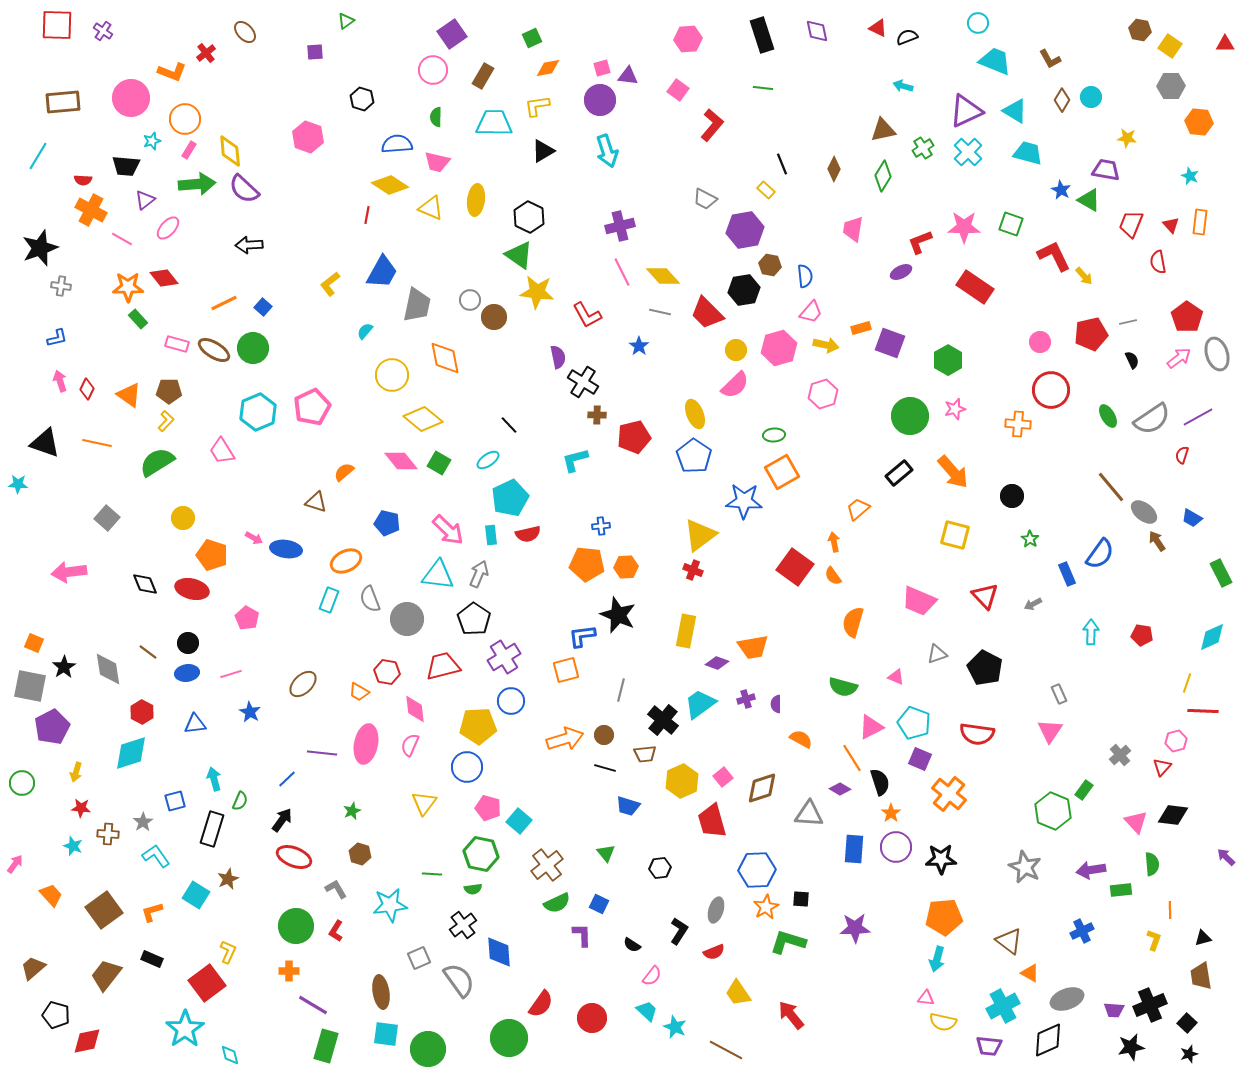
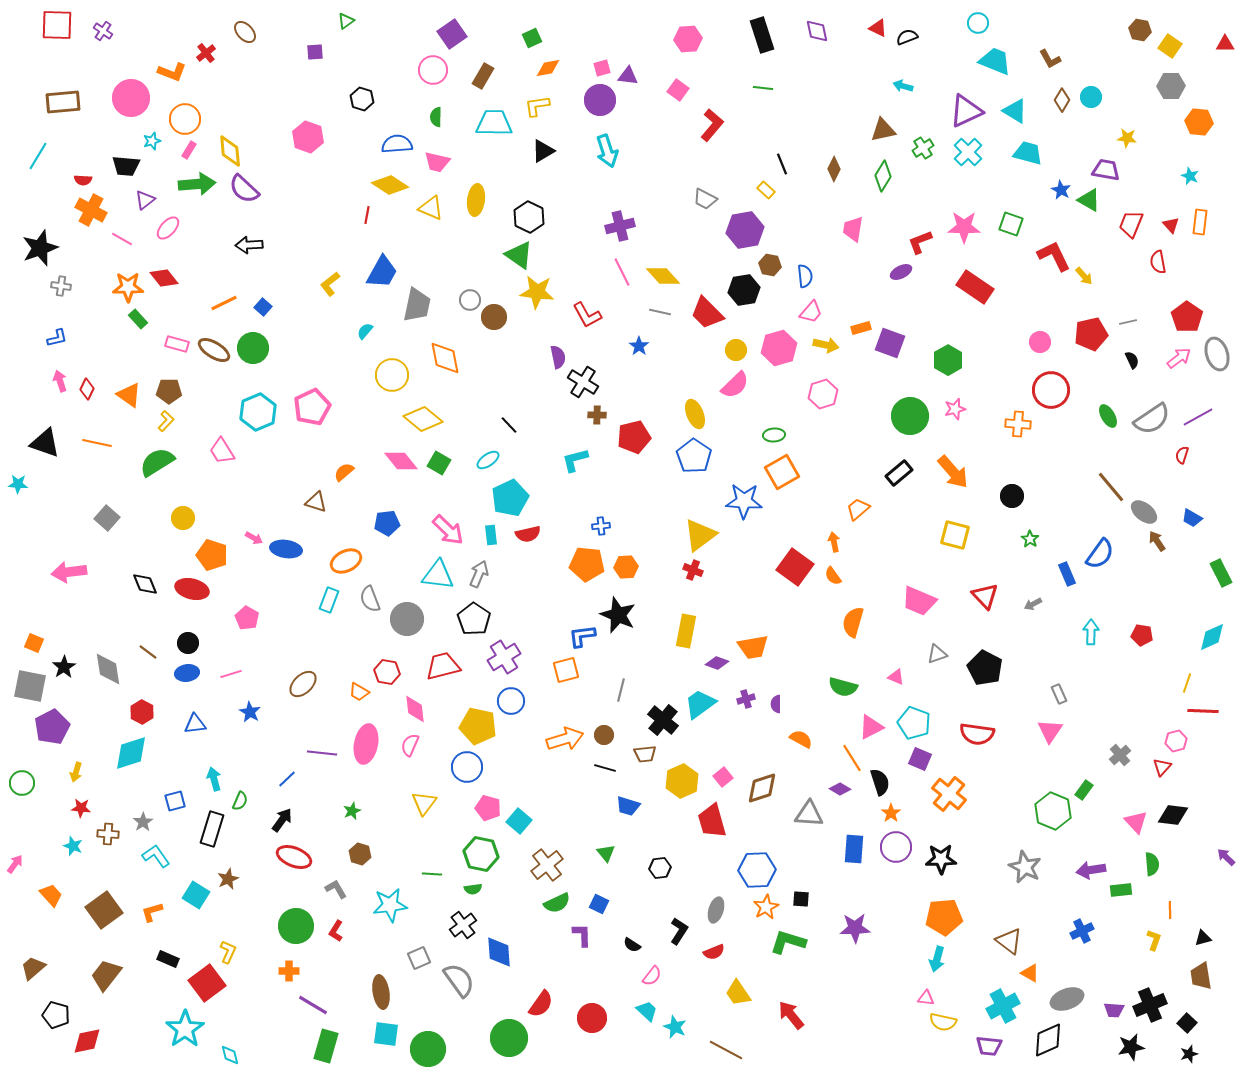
blue pentagon at (387, 523): rotated 20 degrees counterclockwise
yellow pentagon at (478, 726): rotated 15 degrees clockwise
black rectangle at (152, 959): moved 16 px right
